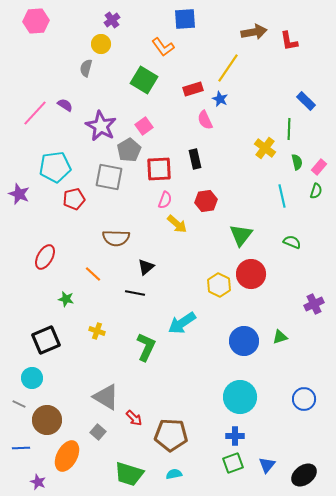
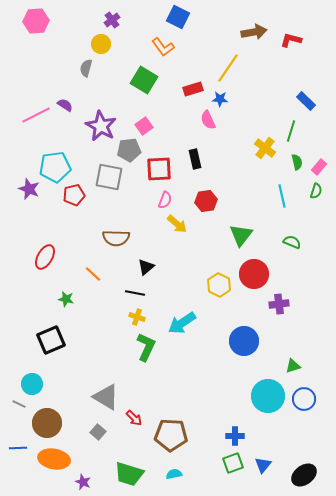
blue square at (185, 19): moved 7 px left, 2 px up; rotated 30 degrees clockwise
red L-shape at (289, 41): moved 2 px right, 1 px up; rotated 115 degrees clockwise
blue star at (220, 99): rotated 21 degrees counterclockwise
pink line at (35, 113): moved 1 px right, 2 px down; rotated 20 degrees clockwise
pink semicircle at (205, 120): moved 3 px right
green line at (289, 129): moved 2 px right, 2 px down; rotated 15 degrees clockwise
gray pentagon at (129, 150): rotated 25 degrees clockwise
purple star at (19, 194): moved 10 px right, 5 px up
red pentagon at (74, 199): moved 4 px up
red circle at (251, 274): moved 3 px right
purple cross at (314, 304): moved 35 px left; rotated 18 degrees clockwise
yellow cross at (97, 331): moved 40 px right, 14 px up
green triangle at (280, 337): moved 13 px right, 29 px down
black square at (46, 340): moved 5 px right
cyan circle at (32, 378): moved 6 px down
cyan circle at (240, 397): moved 28 px right, 1 px up
brown circle at (47, 420): moved 3 px down
blue line at (21, 448): moved 3 px left
orange ellipse at (67, 456): moved 13 px left, 3 px down; rotated 72 degrees clockwise
blue triangle at (267, 465): moved 4 px left
purple star at (38, 482): moved 45 px right
